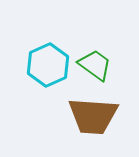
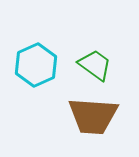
cyan hexagon: moved 12 px left
